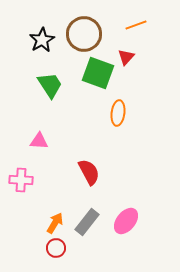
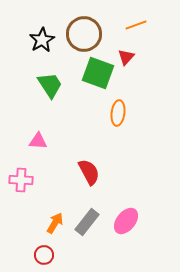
pink triangle: moved 1 px left
red circle: moved 12 px left, 7 px down
